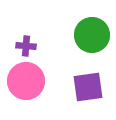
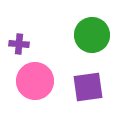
purple cross: moved 7 px left, 2 px up
pink circle: moved 9 px right
